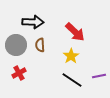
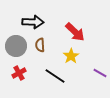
gray circle: moved 1 px down
purple line: moved 1 px right, 3 px up; rotated 40 degrees clockwise
black line: moved 17 px left, 4 px up
